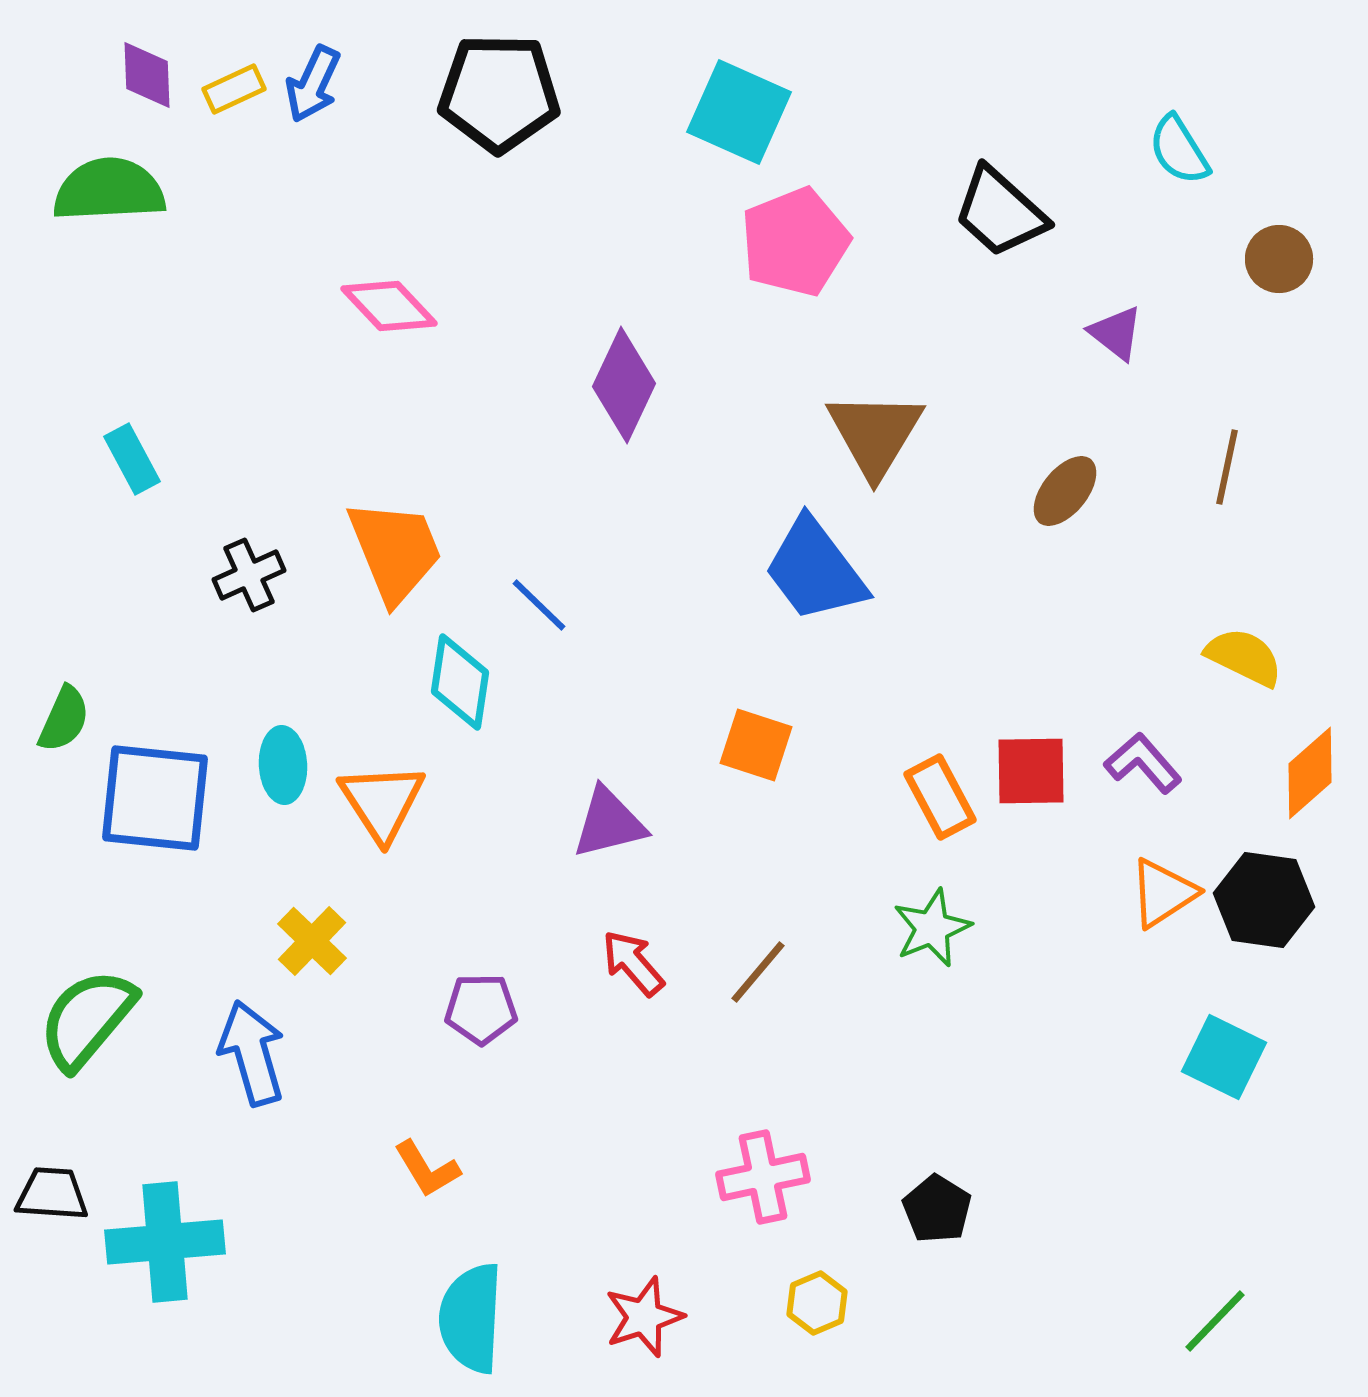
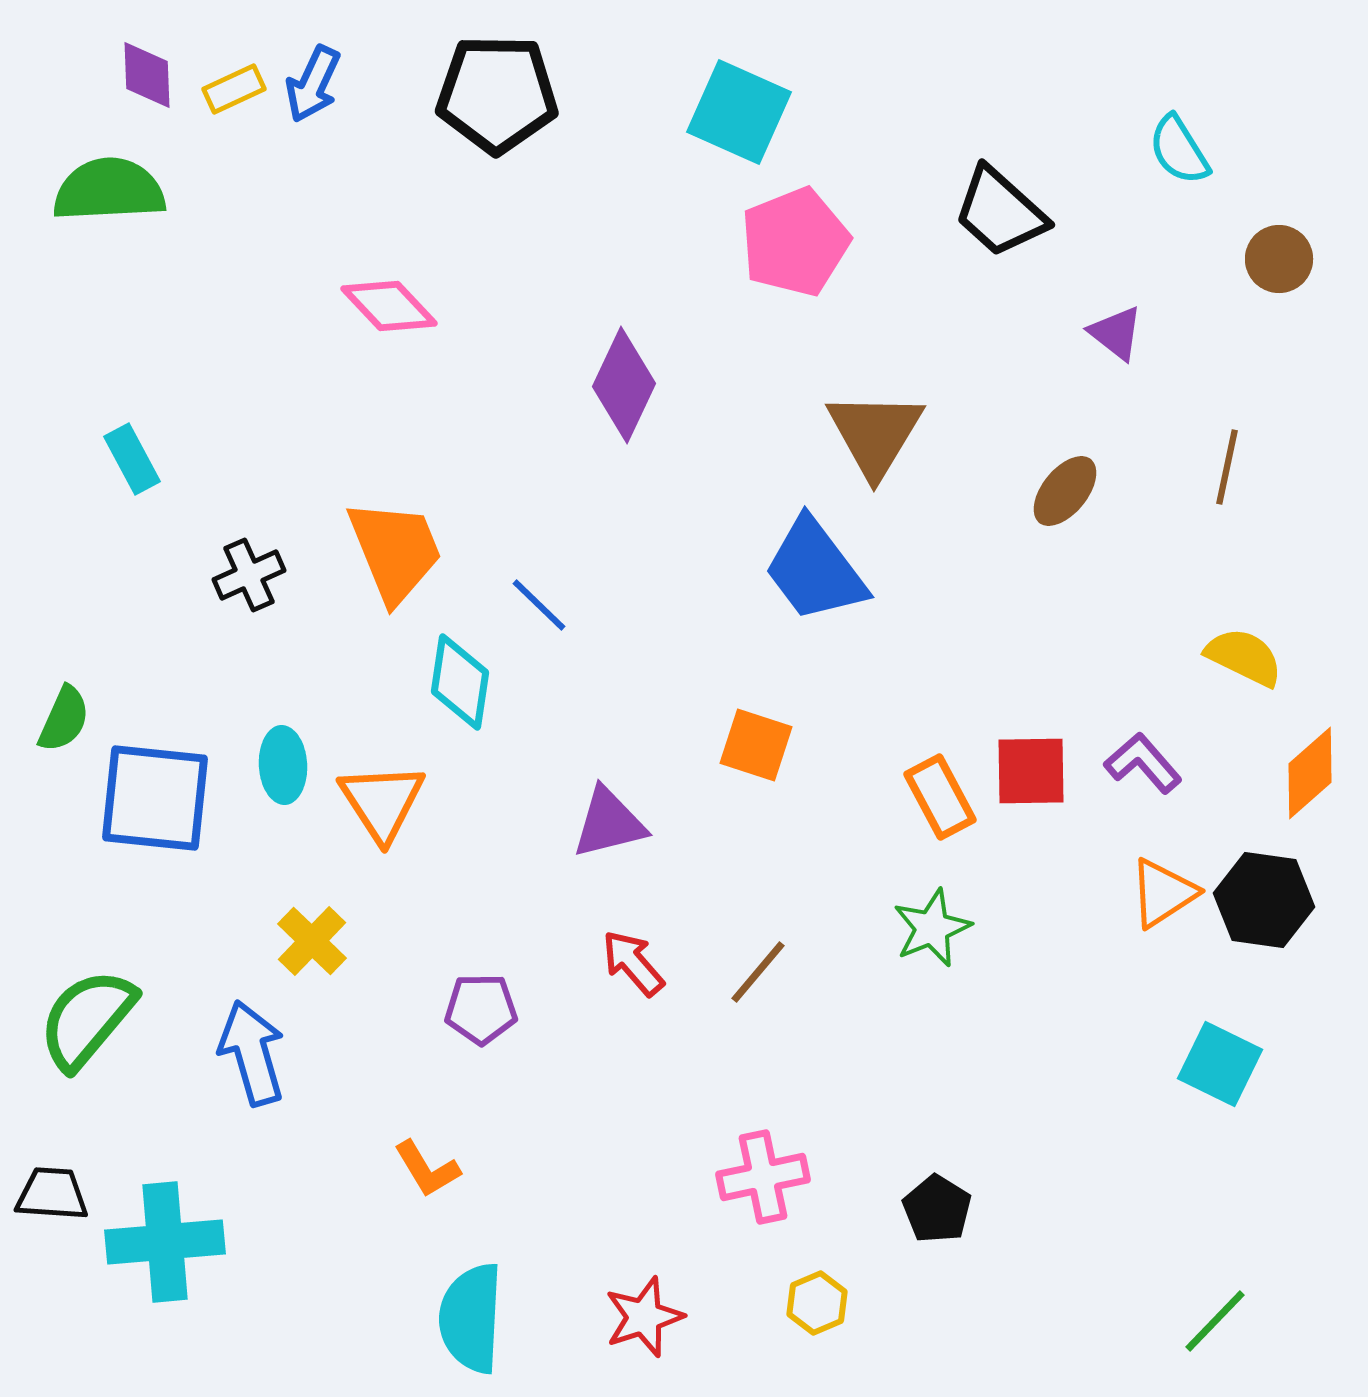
black pentagon at (499, 93): moved 2 px left, 1 px down
cyan square at (1224, 1057): moved 4 px left, 7 px down
